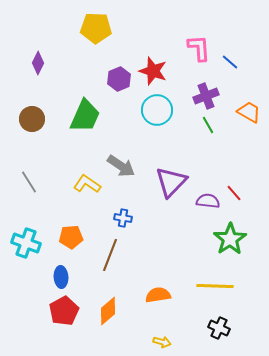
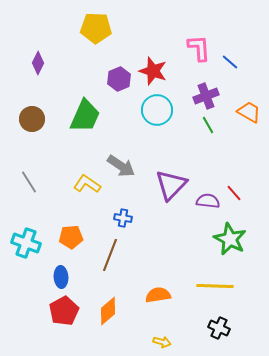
purple triangle: moved 3 px down
green star: rotated 12 degrees counterclockwise
